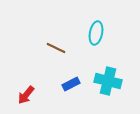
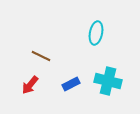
brown line: moved 15 px left, 8 px down
red arrow: moved 4 px right, 10 px up
